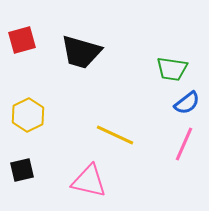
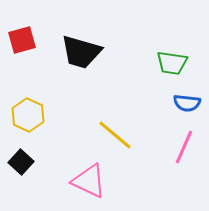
green trapezoid: moved 6 px up
blue semicircle: rotated 44 degrees clockwise
yellow hexagon: rotated 8 degrees counterclockwise
yellow line: rotated 15 degrees clockwise
pink line: moved 3 px down
black square: moved 1 px left, 8 px up; rotated 35 degrees counterclockwise
pink triangle: rotated 12 degrees clockwise
